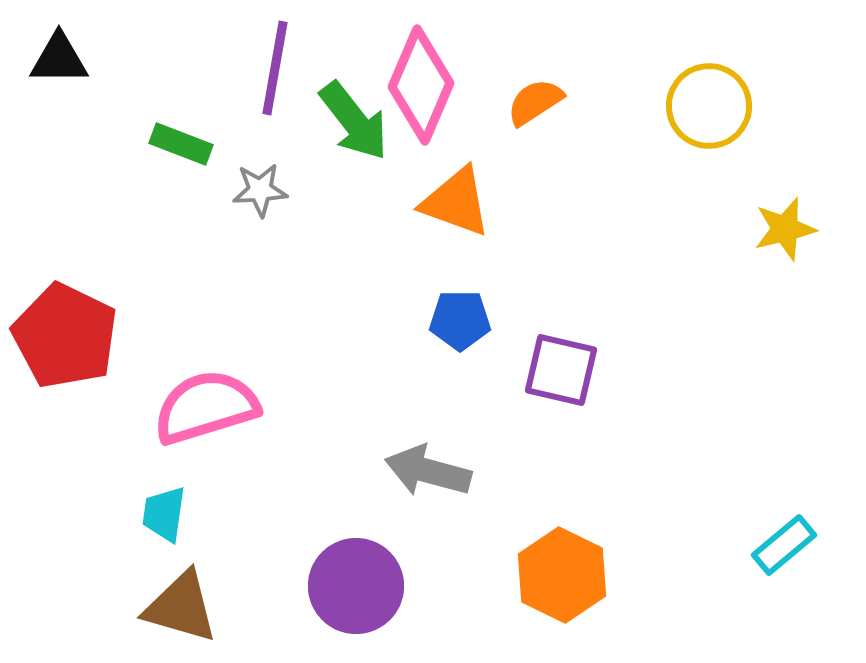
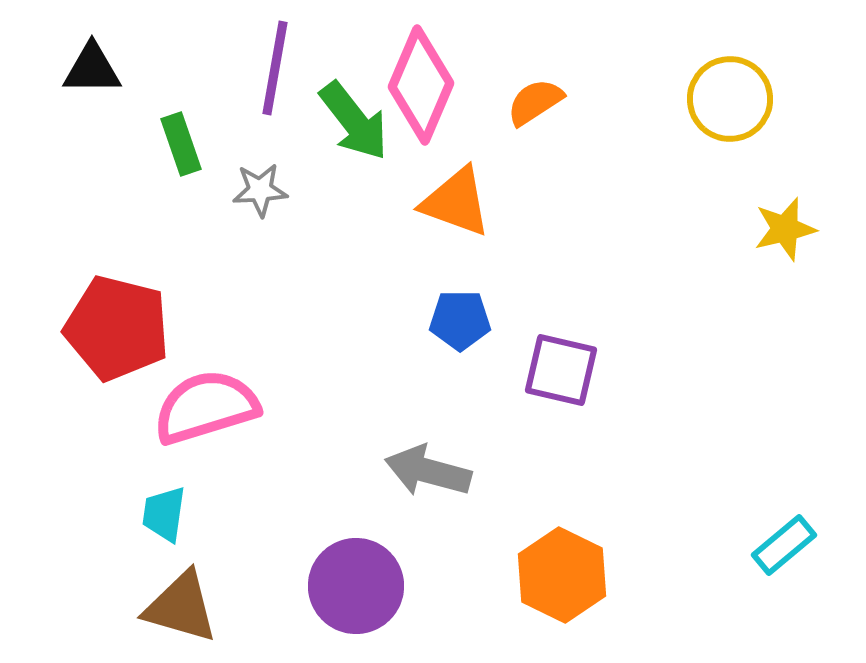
black triangle: moved 33 px right, 10 px down
yellow circle: moved 21 px right, 7 px up
green rectangle: rotated 50 degrees clockwise
red pentagon: moved 52 px right, 8 px up; rotated 12 degrees counterclockwise
